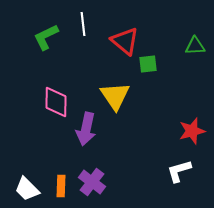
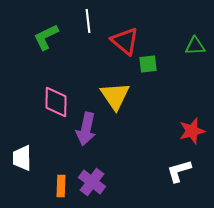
white line: moved 5 px right, 3 px up
white trapezoid: moved 5 px left, 31 px up; rotated 44 degrees clockwise
